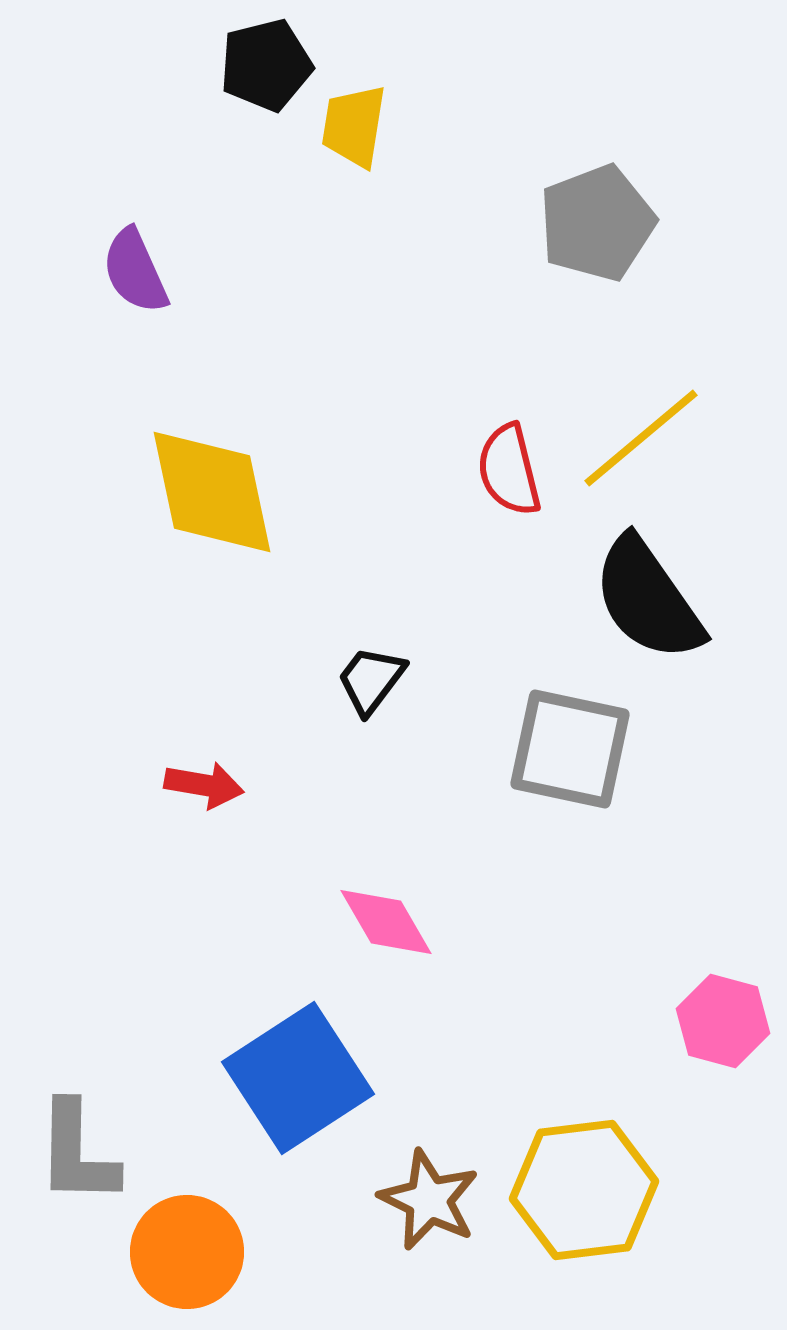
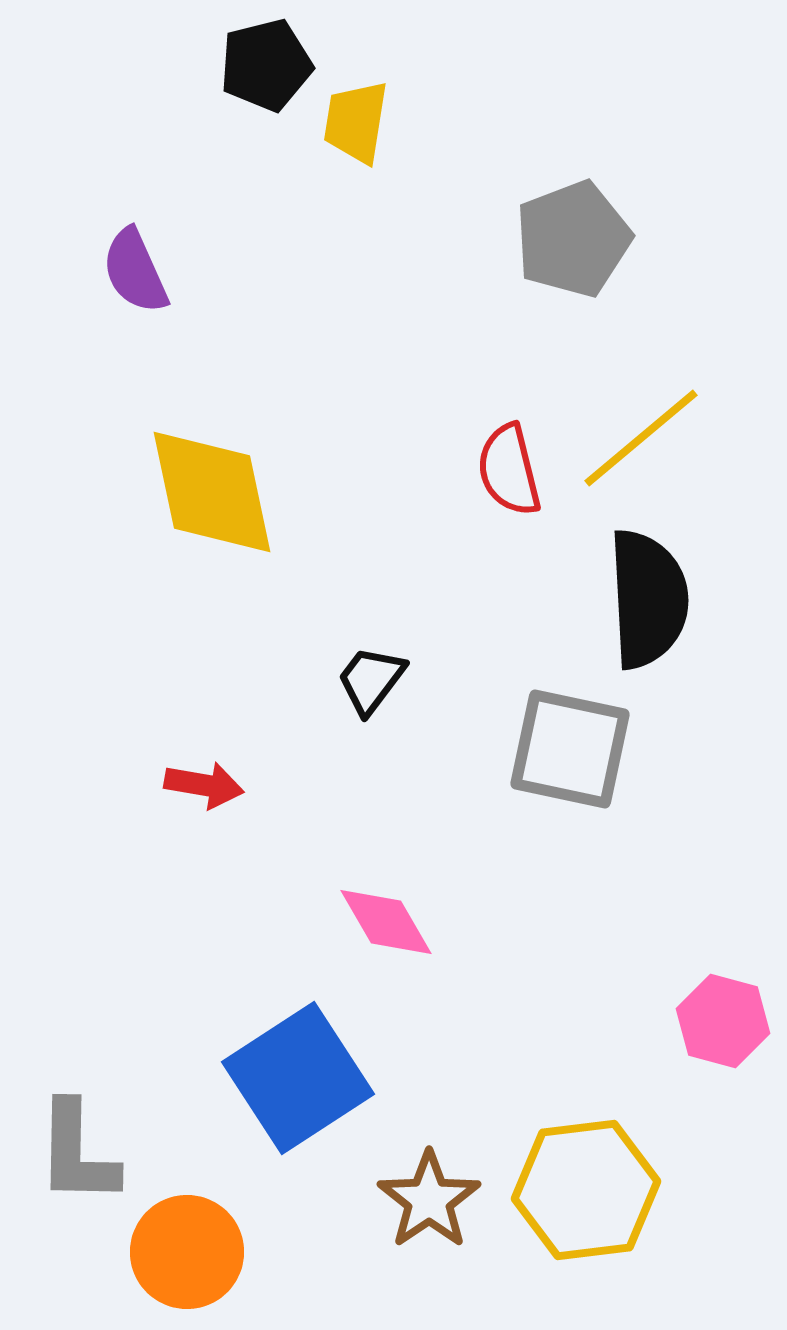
yellow trapezoid: moved 2 px right, 4 px up
gray pentagon: moved 24 px left, 16 px down
black semicircle: rotated 148 degrees counterclockwise
yellow hexagon: moved 2 px right
brown star: rotated 12 degrees clockwise
